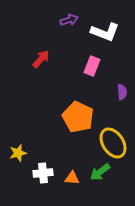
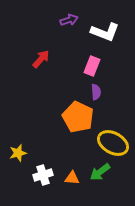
purple semicircle: moved 26 px left
yellow ellipse: rotated 28 degrees counterclockwise
white cross: moved 2 px down; rotated 12 degrees counterclockwise
